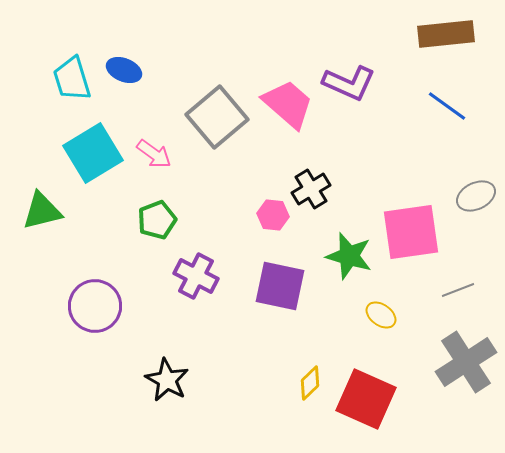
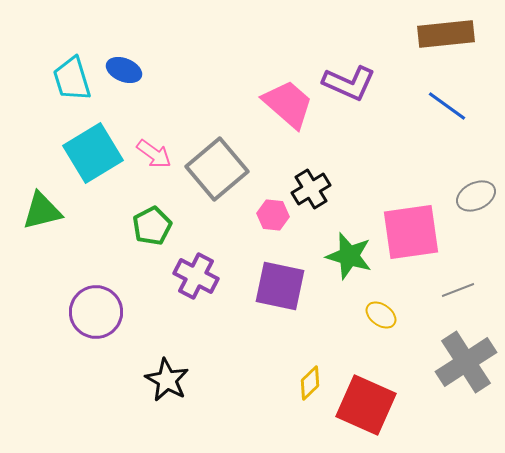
gray square: moved 52 px down
green pentagon: moved 5 px left, 6 px down; rotated 6 degrees counterclockwise
purple circle: moved 1 px right, 6 px down
red square: moved 6 px down
